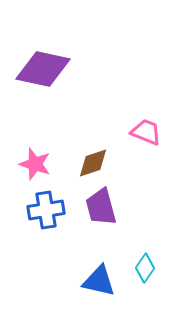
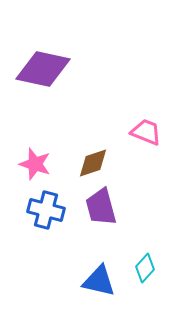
blue cross: rotated 24 degrees clockwise
cyan diamond: rotated 8 degrees clockwise
